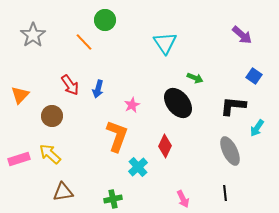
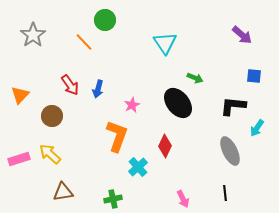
blue square: rotated 28 degrees counterclockwise
